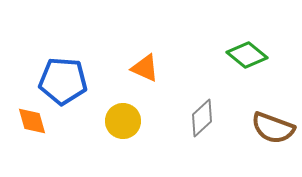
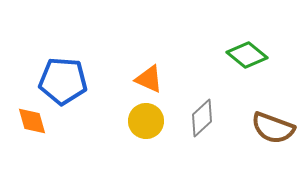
orange triangle: moved 4 px right, 11 px down
yellow circle: moved 23 px right
